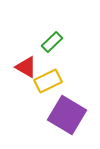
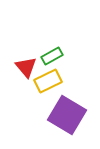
green rectangle: moved 14 px down; rotated 15 degrees clockwise
red triangle: rotated 20 degrees clockwise
